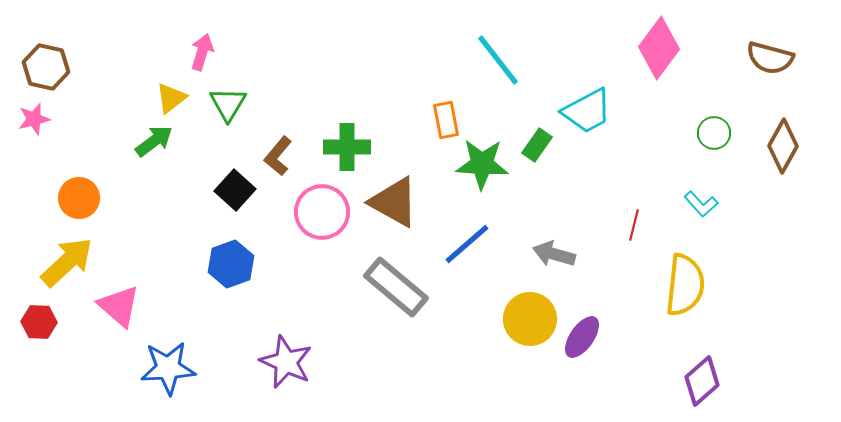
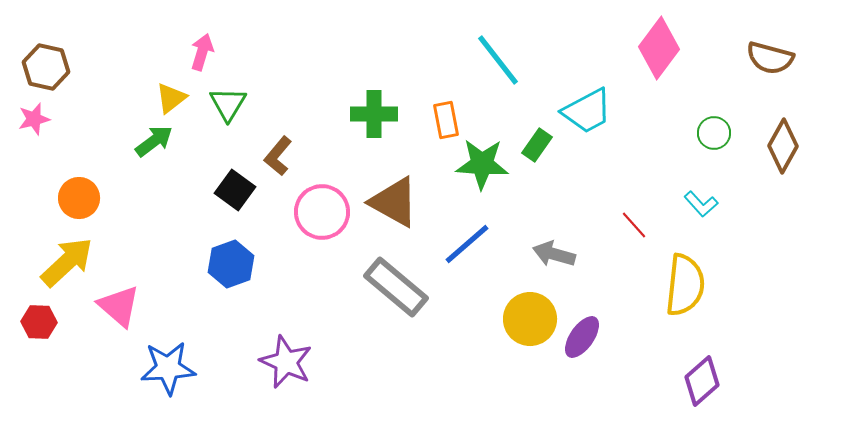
green cross: moved 27 px right, 33 px up
black square: rotated 6 degrees counterclockwise
red line: rotated 56 degrees counterclockwise
